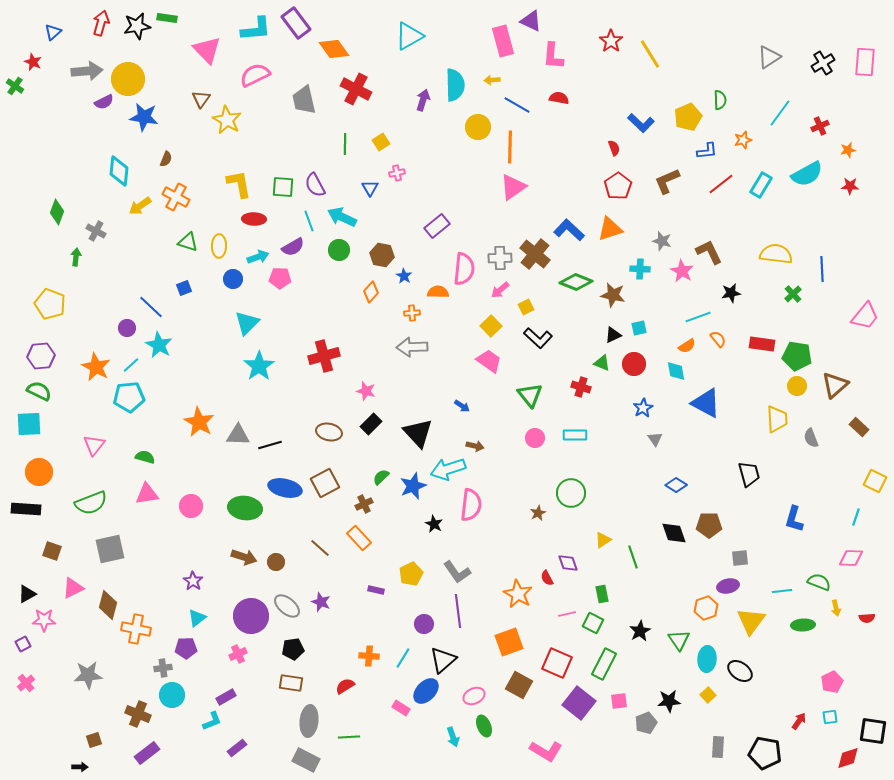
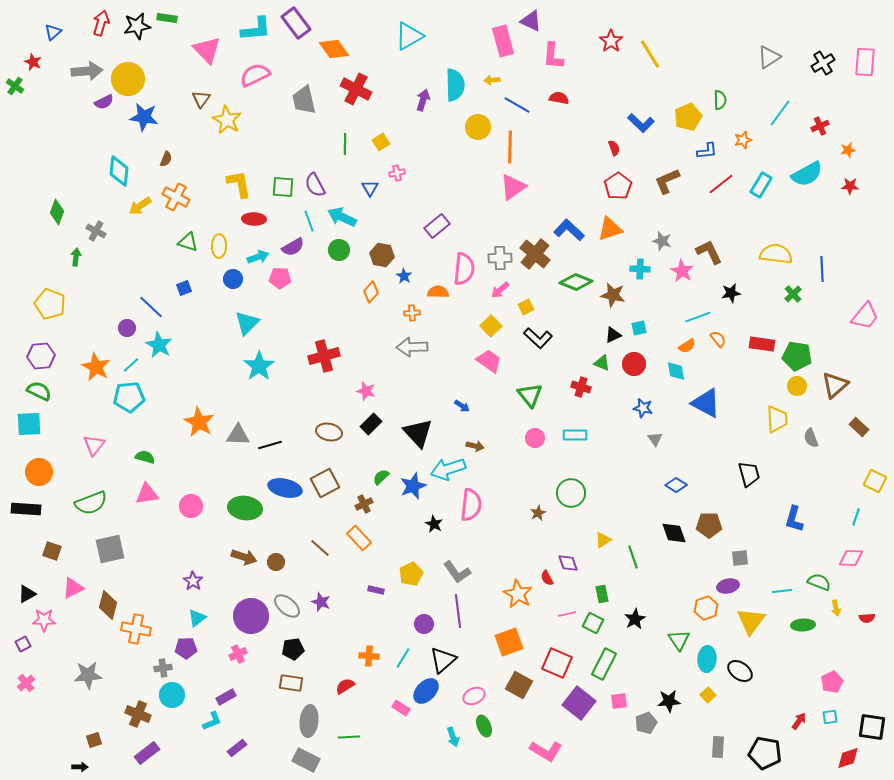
blue star at (643, 408): rotated 30 degrees counterclockwise
black star at (640, 631): moved 5 px left, 12 px up
black square at (873, 731): moved 1 px left, 4 px up
